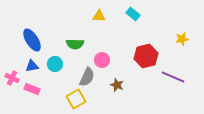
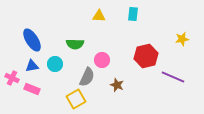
cyan rectangle: rotated 56 degrees clockwise
